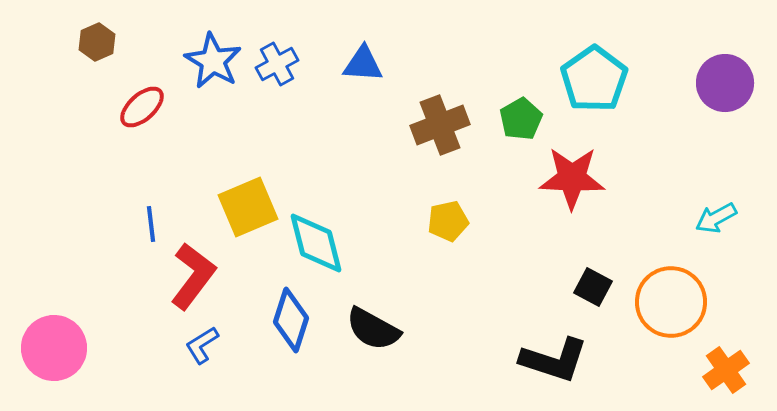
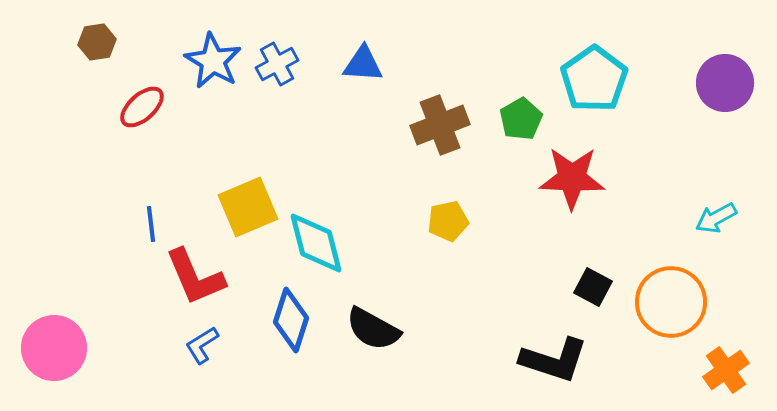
brown hexagon: rotated 15 degrees clockwise
red L-shape: moved 2 px right, 1 px down; rotated 120 degrees clockwise
